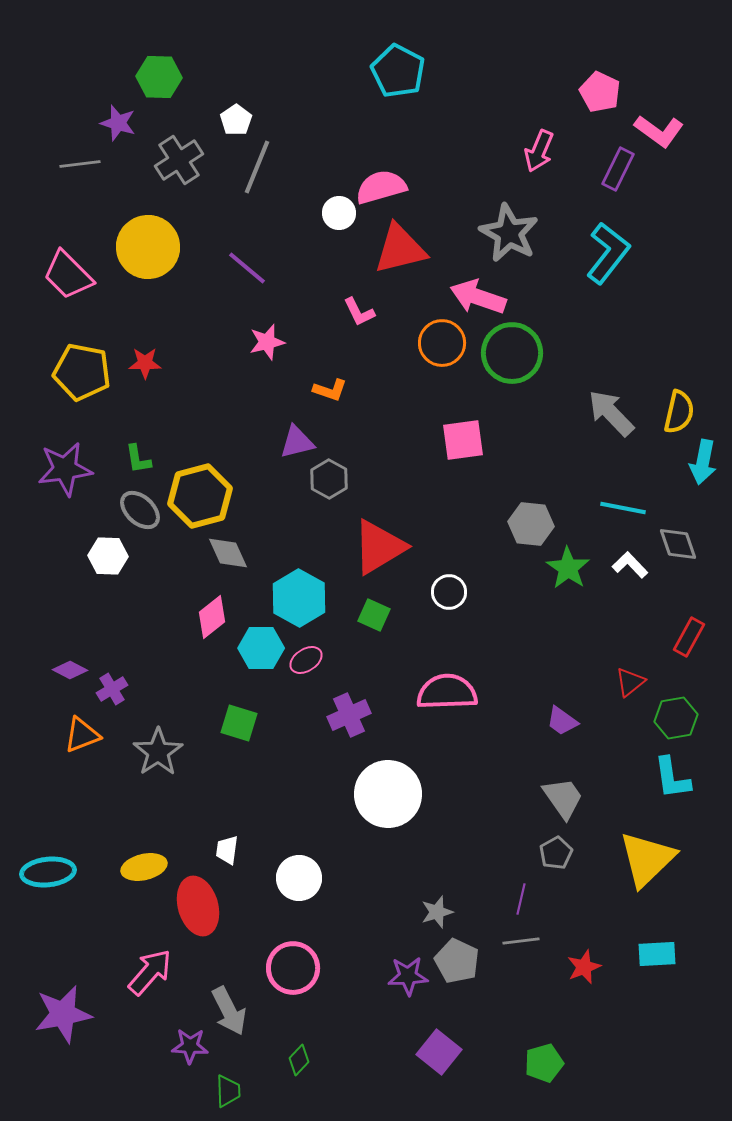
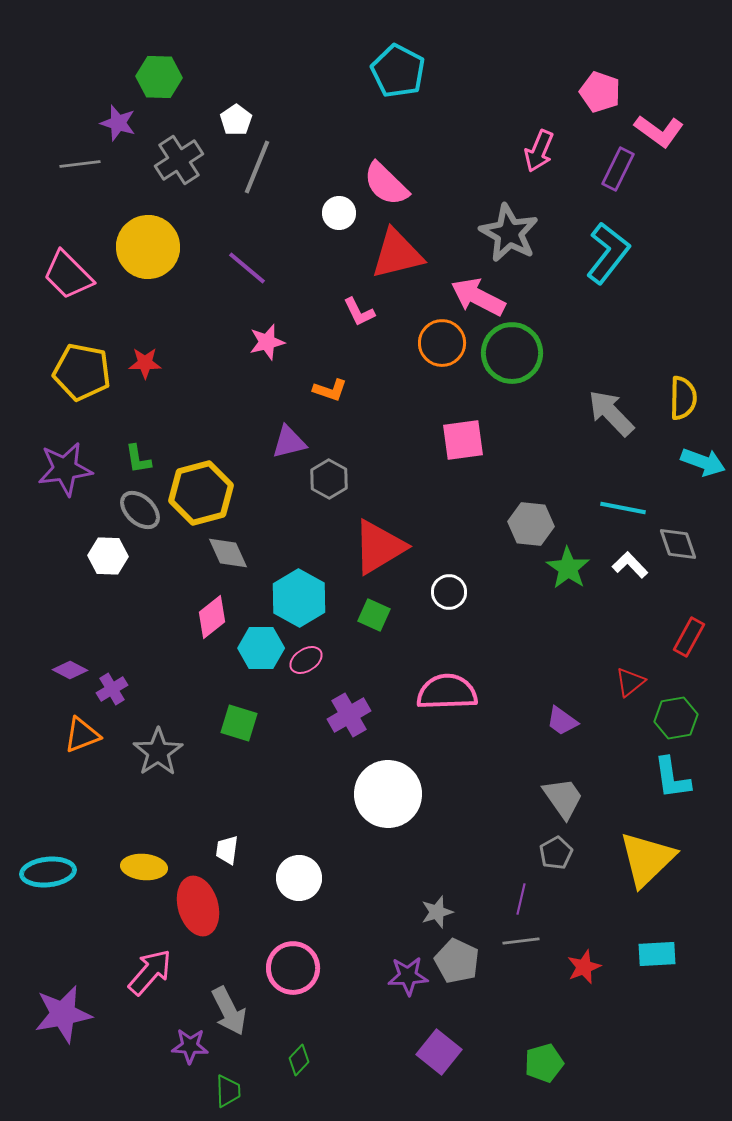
pink pentagon at (600, 92): rotated 6 degrees counterclockwise
pink semicircle at (381, 187): moved 5 px right, 3 px up; rotated 120 degrees counterclockwise
red triangle at (400, 249): moved 3 px left, 5 px down
pink arrow at (478, 297): rotated 8 degrees clockwise
yellow semicircle at (679, 412): moved 4 px right, 14 px up; rotated 12 degrees counterclockwise
purple triangle at (297, 442): moved 8 px left
cyan arrow at (703, 462): rotated 81 degrees counterclockwise
yellow hexagon at (200, 496): moved 1 px right, 3 px up
purple cross at (349, 715): rotated 6 degrees counterclockwise
yellow ellipse at (144, 867): rotated 18 degrees clockwise
